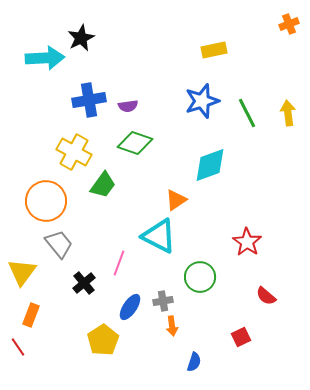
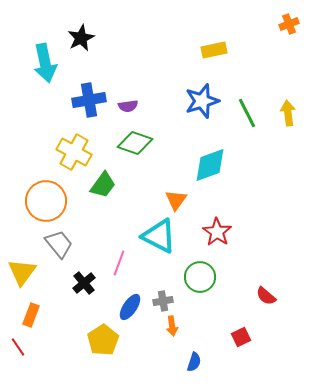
cyan arrow: moved 5 px down; rotated 81 degrees clockwise
orange triangle: rotated 20 degrees counterclockwise
red star: moved 30 px left, 10 px up
